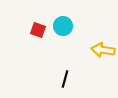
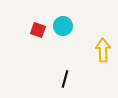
yellow arrow: rotated 80 degrees clockwise
